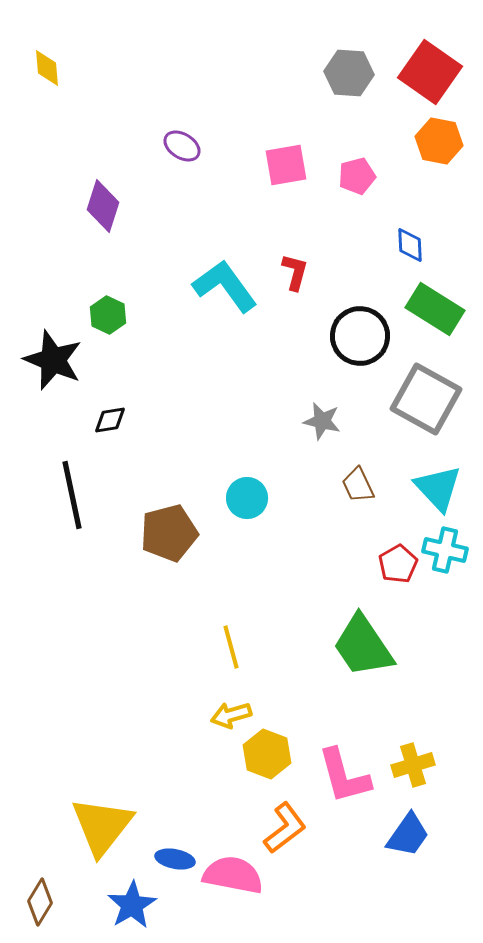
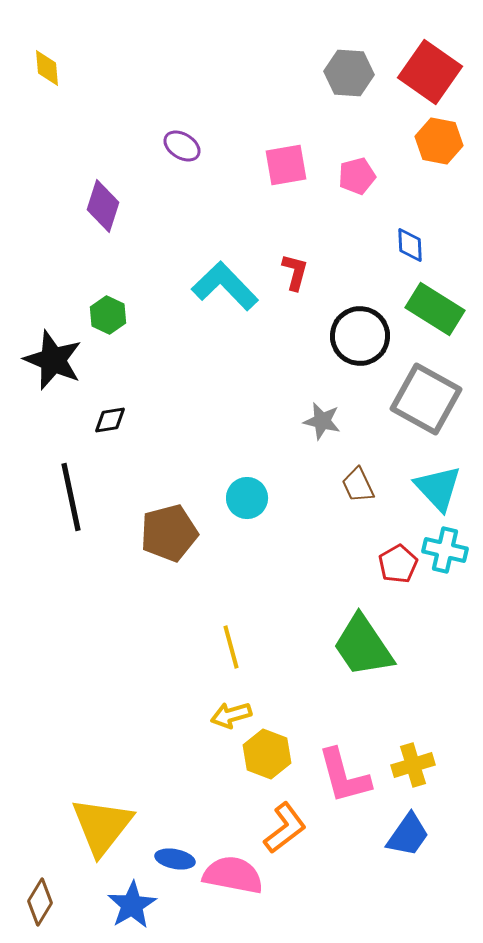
cyan L-shape: rotated 8 degrees counterclockwise
black line: moved 1 px left, 2 px down
